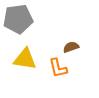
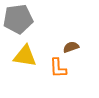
yellow triangle: moved 3 px up
orange L-shape: rotated 10 degrees clockwise
